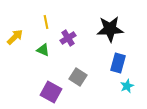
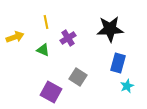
yellow arrow: rotated 24 degrees clockwise
